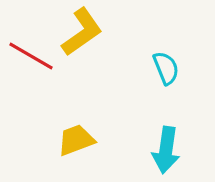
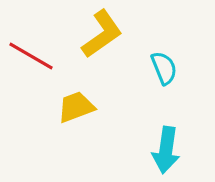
yellow L-shape: moved 20 px right, 2 px down
cyan semicircle: moved 2 px left
yellow trapezoid: moved 33 px up
